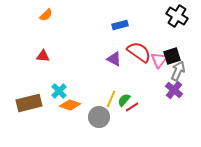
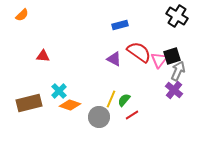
orange semicircle: moved 24 px left
red line: moved 8 px down
